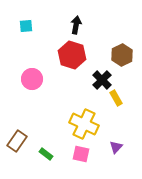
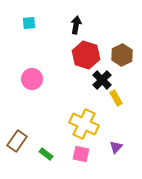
cyan square: moved 3 px right, 3 px up
red hexagon: moved 14 px right
